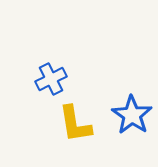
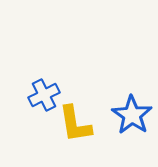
blue cross: moved 7 px left, 16 px down
